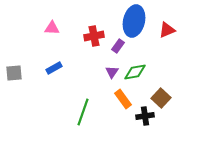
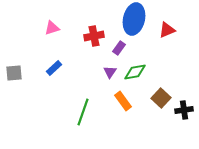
blue ellipse: moved 2 px up
pink triangle: rotated 21 degrees counterclockwise
purple rectangle: moved 1 px right, 2 px down
blue rectangle: rotated 14 degrees counterclockwise
purple triangle: moved 2 px left
orange rectangle: moved 2 px down
black cross: moved 39 px right, 6 px up
